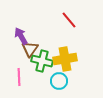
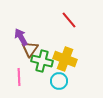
purple arrow: moved 1 px down
yellow cross: rotated 30 degrees clockwise
